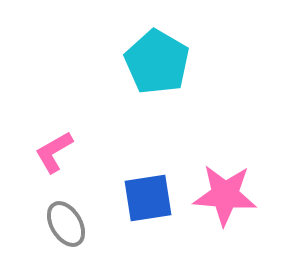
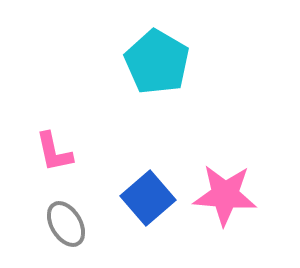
pink L-shape: rotated 72 degrees counterclockwise
blue square: rotated 32 degrees counterclockwise
